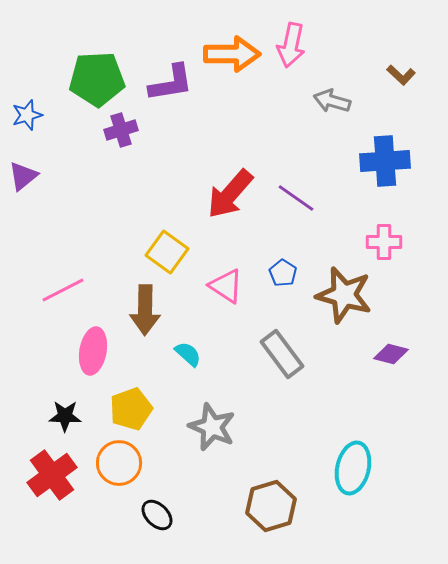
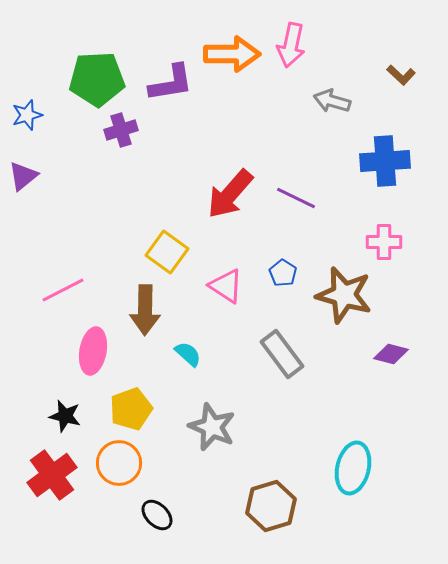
purple line: rotated 9 degrees counterclockwise
black star: rotated 12 degrees clockwise
